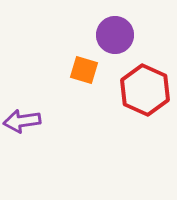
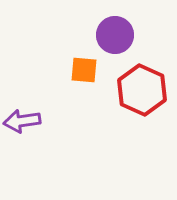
orange square: rotated 12 degrees counterclockwise
red hexagon: moved 3 px left
